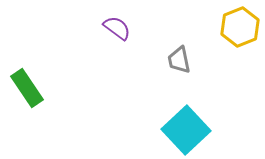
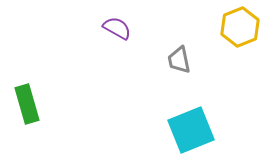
purple semicircle: rotated 8 degrees counterclockwise
green rectangle: moved 16 px down; rotated 18 degrees clockwise
cyan square: moved 5 px right; rotated 21 degrees clockwise
